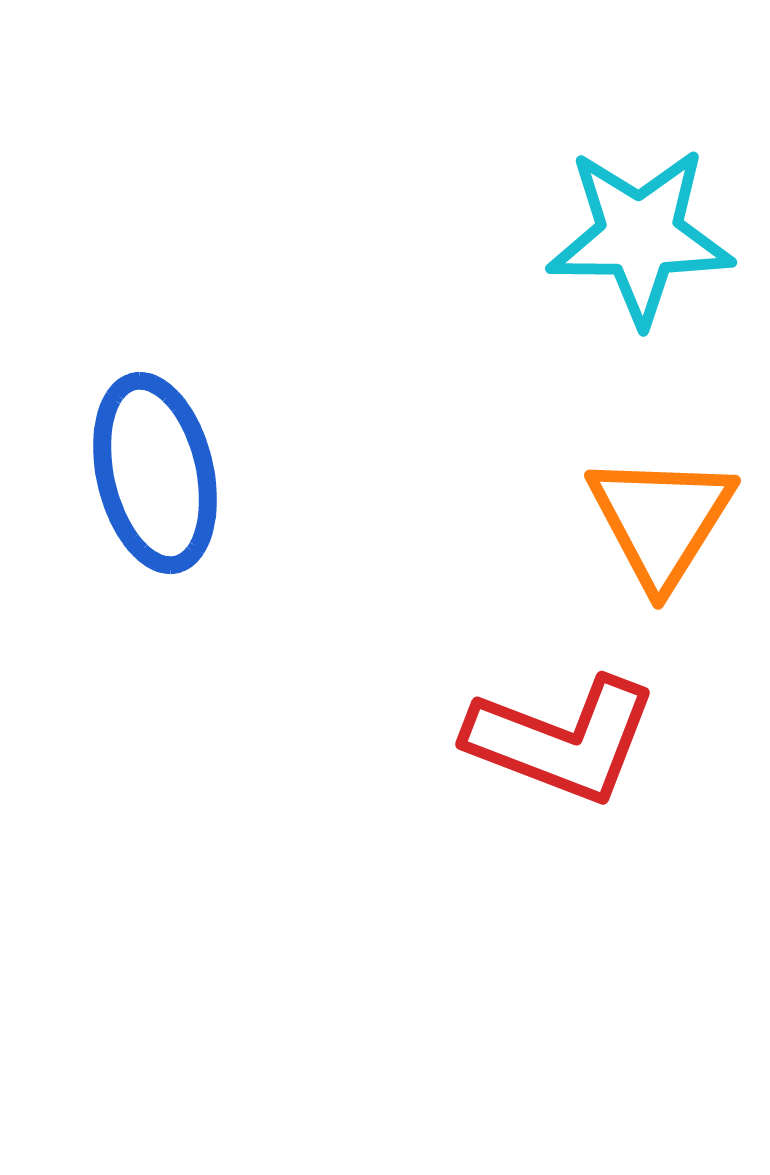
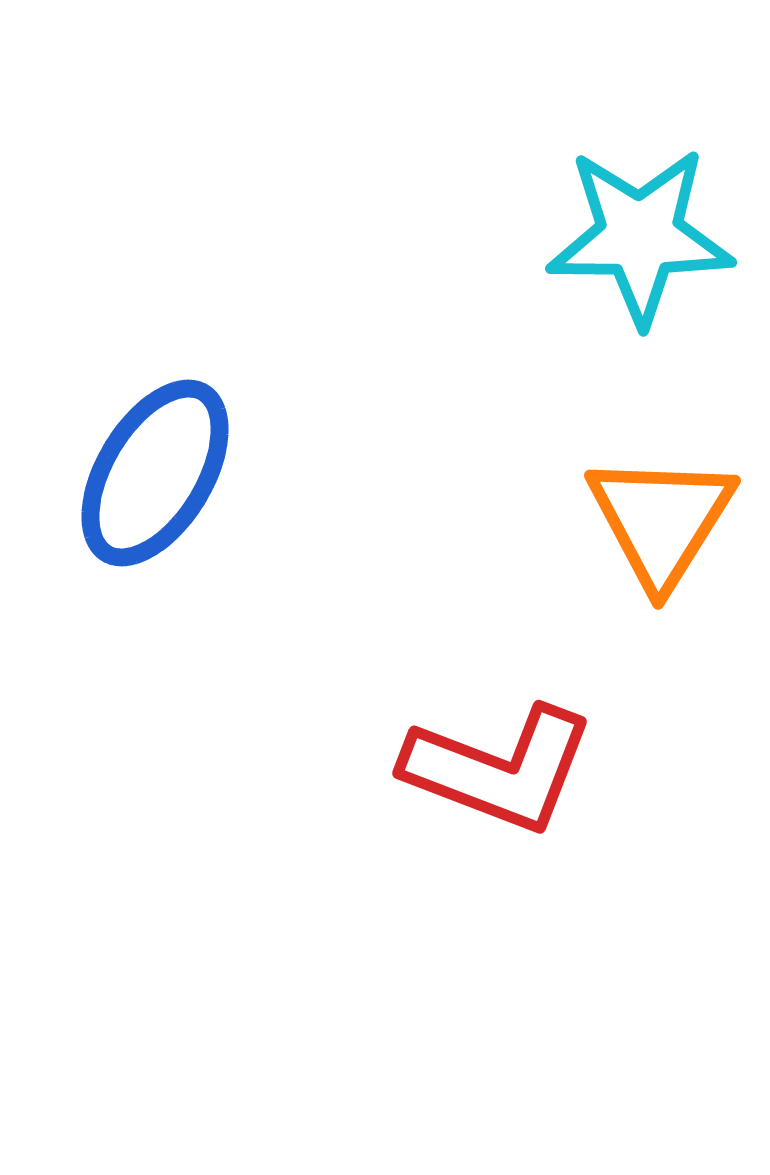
blue ellipse: rotated 44 degrees clockwise
red L-shape: moved 63 px left, 29 px down
